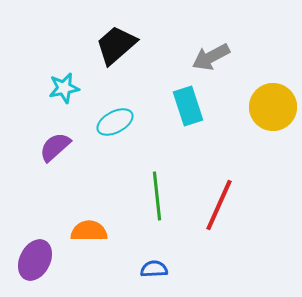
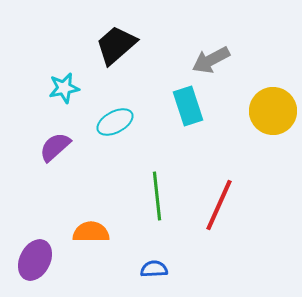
gray arrow: moved 3 px down
yellow circle: moved 4 px down
orange semicircle: moved 2 px right, 1 px down
